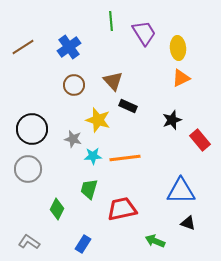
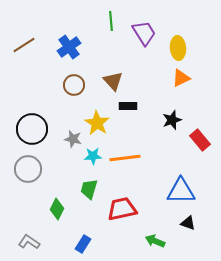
brown line: moved 1 px right, 2 px up
black rectangle: rotated 24 degrees counterclockwise
yellow star: moved 1 px left, 3 px down; rotated 15 degrees clockwise
